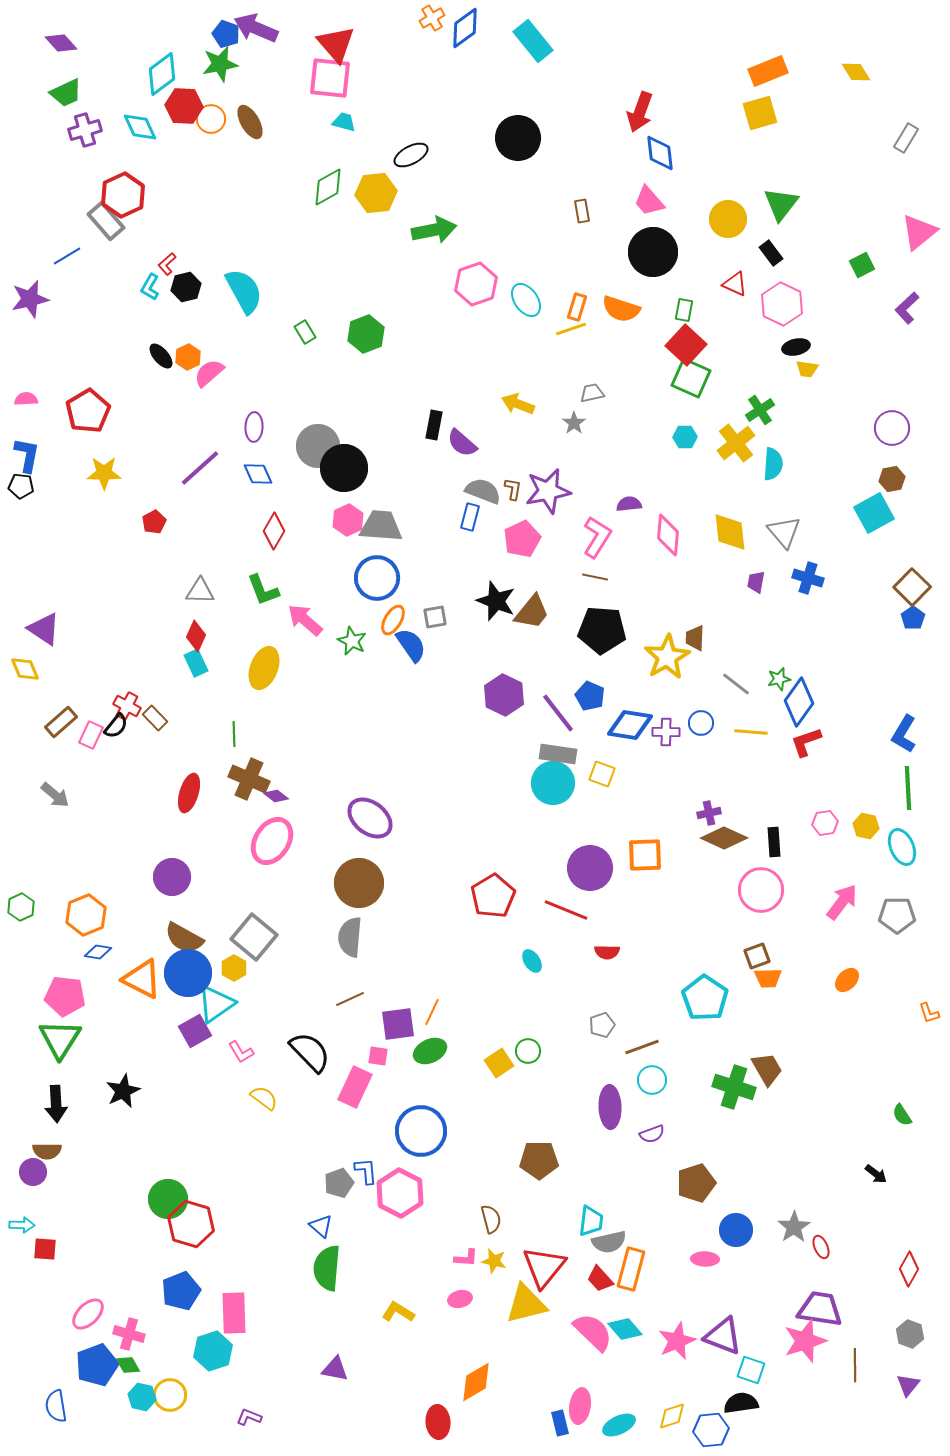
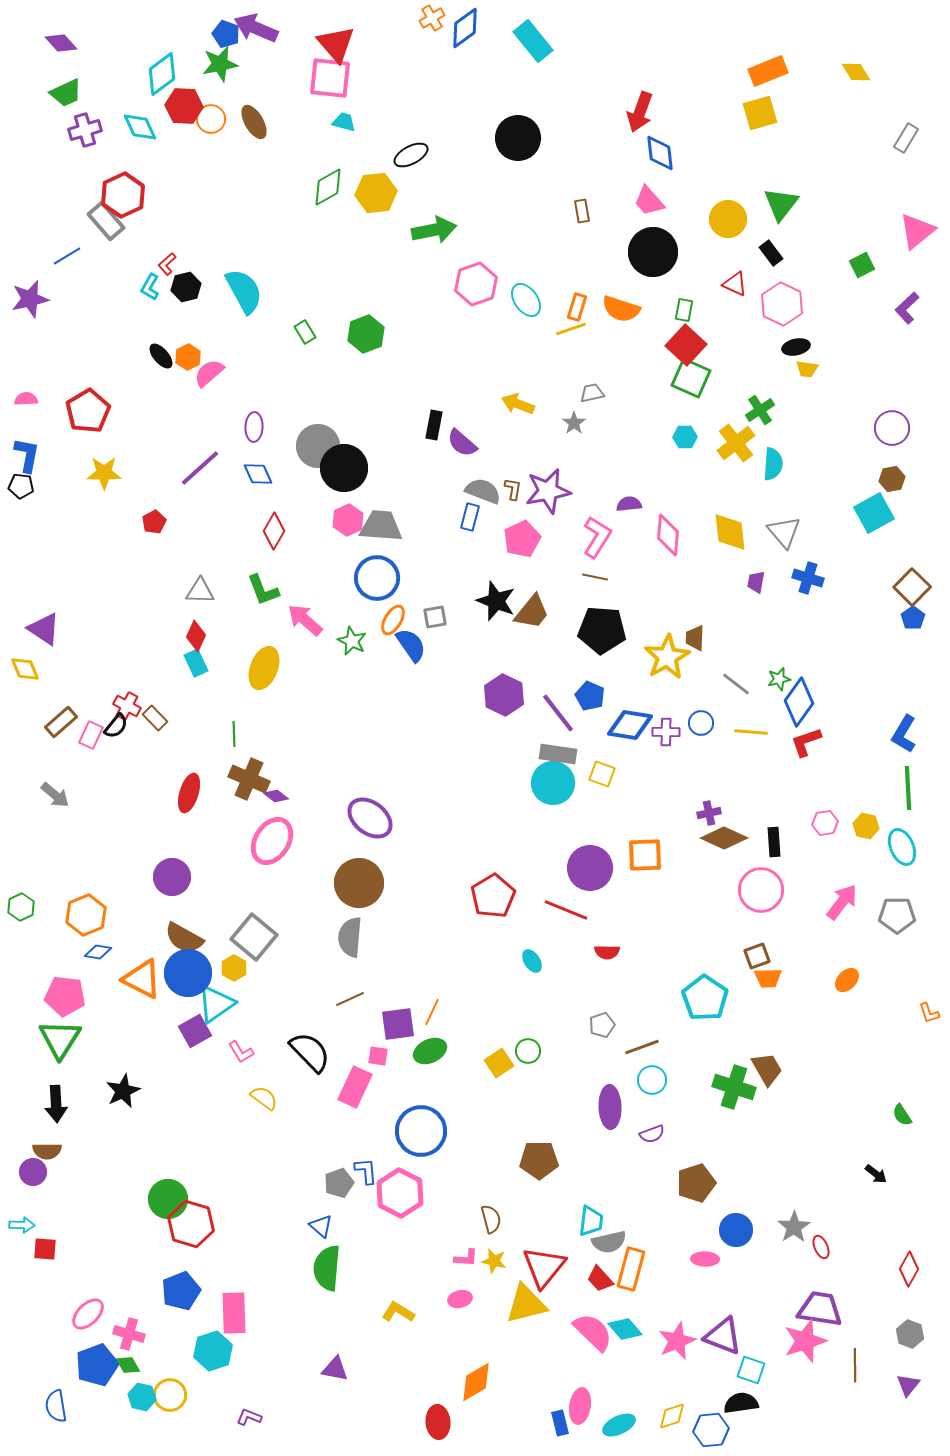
brown ellipse at (250, 122): moved 4 px right
pink triangle at (919, 232): moved 2 px left, 1 px up
